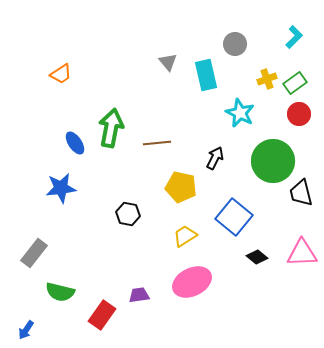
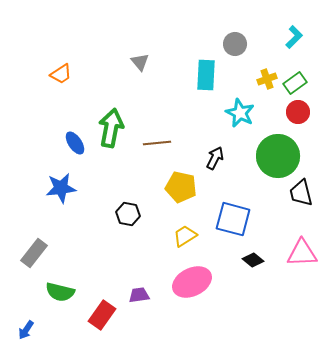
gray triangle: moved 28 px left
cyan rectangle: rotated 16 degrees clockwise
red circle: moved 1 px left, 2 px up
green circle: moved 5 px right, 5 px up
blue square: moved 1 px left, 2 px down; rotated 24 degrees counterclockwise
black diamond: moved 4 px left, 3 px down
